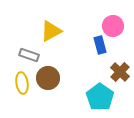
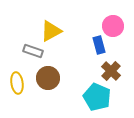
blue rectangle: moved 1 px left
gray rectangle: moved 4 px right, 4 px up
brown cross: moved 9 px left, 1 px up
yellow ellipse: moved 5 px left
cyan pentagon: moved 3 px left; rotated 12 degrees counterclockwise
